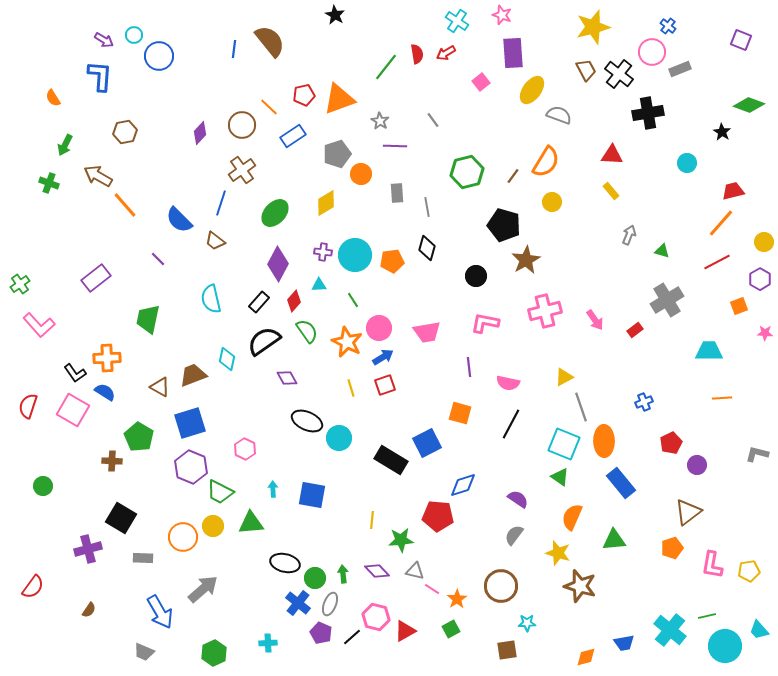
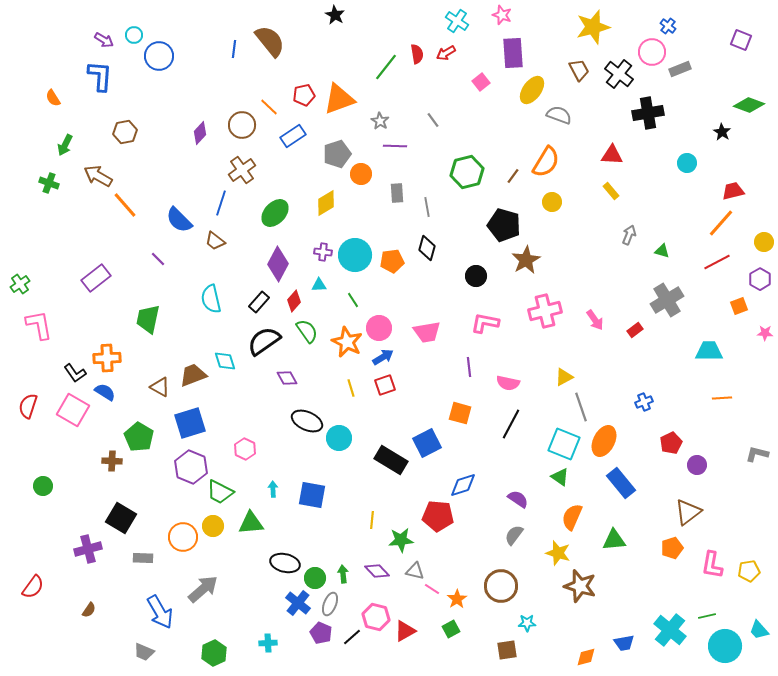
brown trapezoid at (586, 70): moved 7 px left
pink L-shape at (39, 325): rotated 148 degrees counterclockwise
cyan diamond at (227, 359): moved 2 px left, 2 px down; rotated 30 degrees counterclockwise
orange ellipse at (604, 441): rotated 28 degrees clockwise
